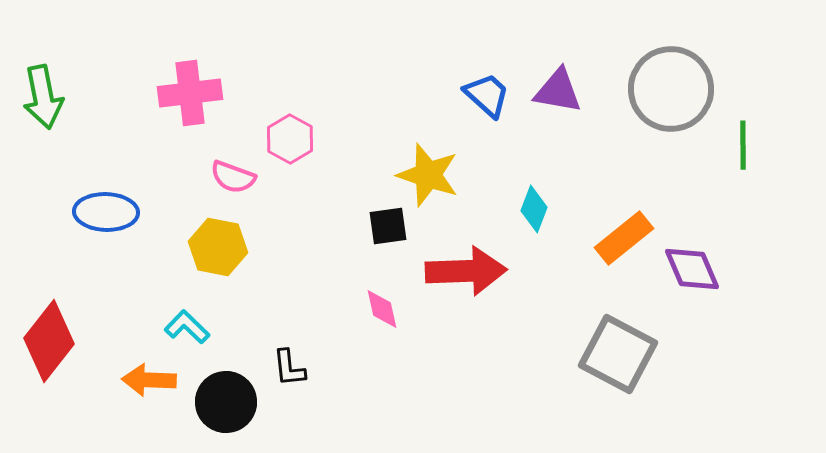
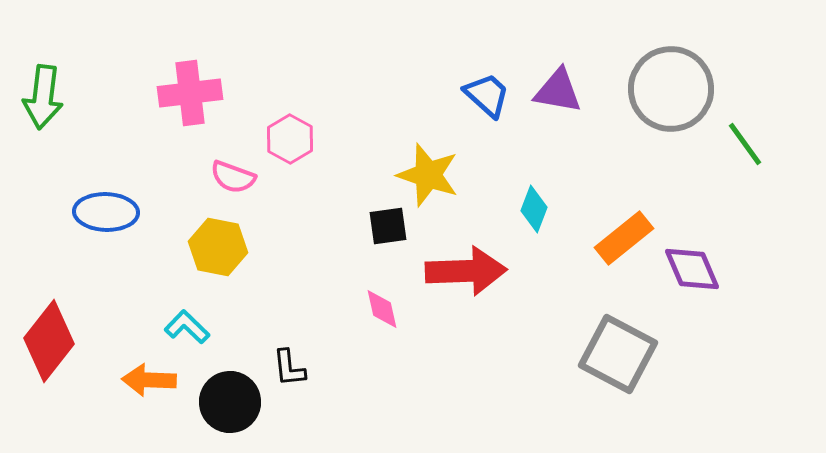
green arrow: rotated 18 degrees clockwise
green line: moved 2 px right, 1 px up; rotated 36 degrees counterclockwise
black circle: moved 4 px right
